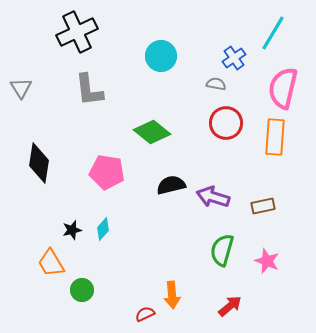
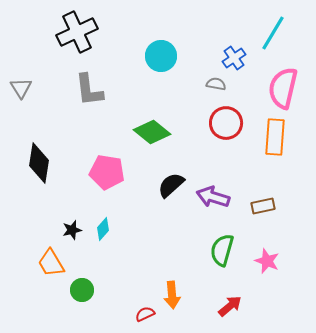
black semicircle: rotated 28 degrees counterclockwise
